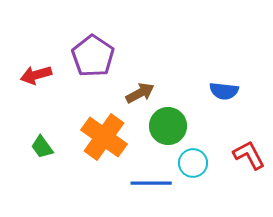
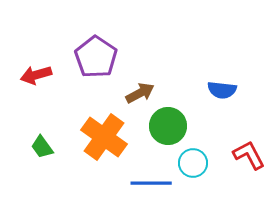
purple pentagon: moved 3 px right, 1 px down
blue semicircle: moved 2 px left, 1 px up
